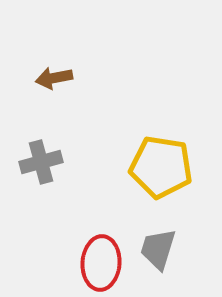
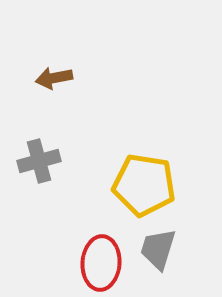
gray cross: moved 2 px left, 1 px up
yellow pentagon: moved 17 px left, 18 px down
